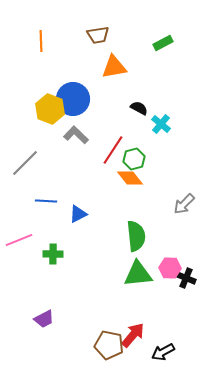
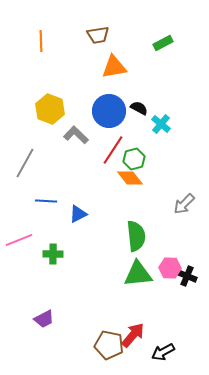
blue circle: moved 36 px right, 12 px down
gray line: rotated 16 degrees counterclockwise
black cross: moved 1 px right, 2 px up
